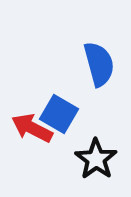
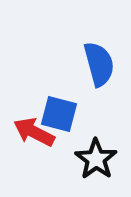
blue square: rotated 15 degrees counterclockwise
red arrow: moved 2 px right, 4 px down
